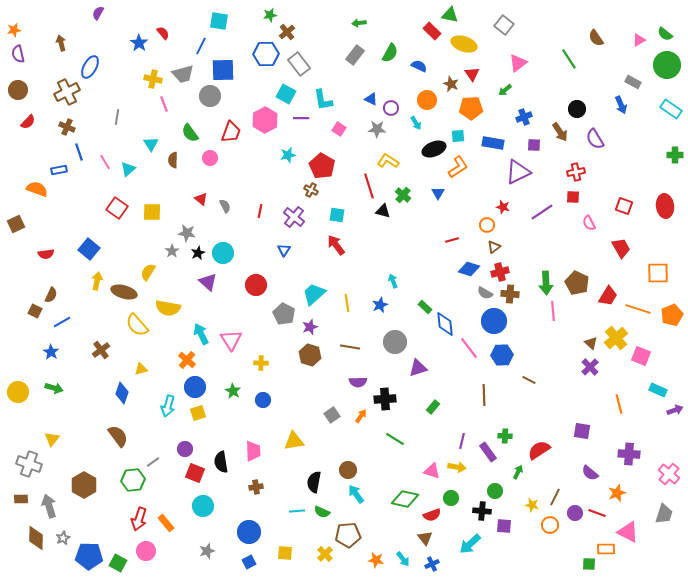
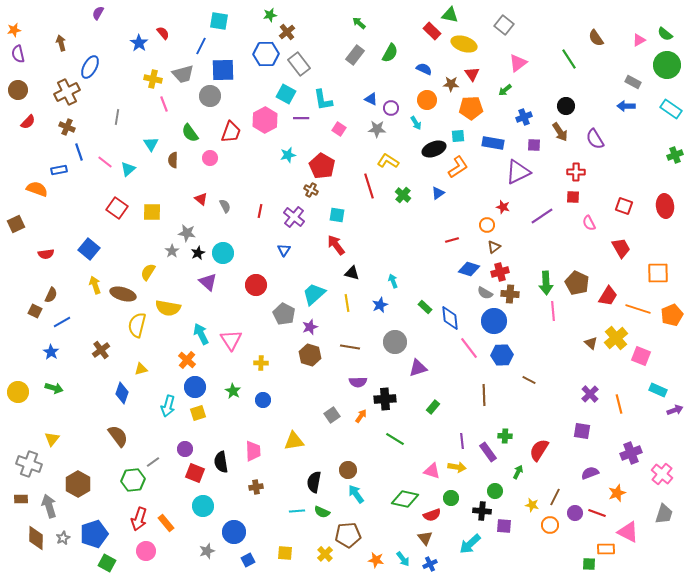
green arrow at (359, 23): rotated 48 degrees clockwise
blue semicircle at (419, 66): moved 5 px right, 3 px down
brown star at (451, 84): rotated 21 degrees counterclockwise
blue arrow at (621, 105): moved 5 px right, 1 px down; rotated 114 degrees clockwise
black circle at (577, 109): moved 11 px left, 3 px up
green cross at (675, 155): rotated 21 degrees counterclockwise
pink line at (105, 162): rotated 21 degrees counterclockwise
red cross at (576, 172): rotated 12 degrees clockwise
blue triangle at (438, 193): rotated 24 degrees clockwise
black triangle at (383, 211): moved 31 px left, 62 px down
purple line at (542, 212): moved 4 px down
yellow arrow at (97, 281): moved 2 px left, 4 px down; rotated 30 degrees counterclockwise
brown ellipse at (124, 292): moved 1 px left, 2 px down
blue diamond at (445, 324): moved 5 px right, 6 px up
yellow semicircle at (137, 325): rotated 55 degrees clockwise
purple cross at (590, 367): moved 27 px down
purple line at (462, 441): rotated 21 degrees counterclockwise
red semicircle at (539, 450): rotated 25 degrees counterclockwise
purple cross at (629, 454): moved 2 px right, 1 px up; rotated 25 degrees counterclockwise
purple semicircle at (590, 473): rotated 120 degrees clockwise
pink cross at (669, 474): moved 7 px left
brown hexagon at (84, 485): moved 6 px left, 1 px up
blue circle at (249, 532): moved 15 px left
blue pentagon at (89, 556): moved 5 px right, 22 px up; rotated 20 degrees counterclockwise
blue square at (249, 562): moved 1 px left, 2 px up
green square at (118, 563): moved 11 px left
blue cross at (432, 564): moved 2 px left
